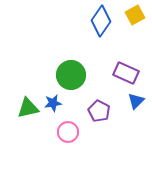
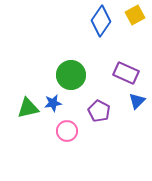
blue triangle: moved 1 px right
pink circle: moved 1 px left, 1 px up
